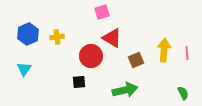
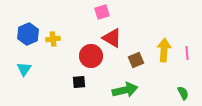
yellow cross: moved 4 px left, 2 px down
